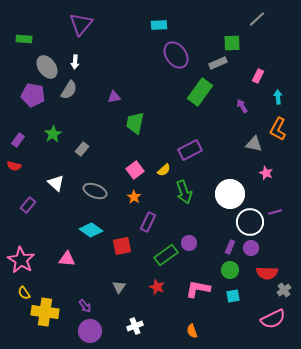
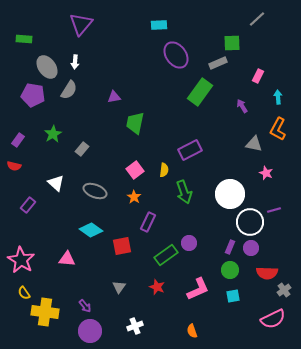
yellow semicircle at (164, 170): rotated 40 degrees counterclockwise
purple line at (275, 212): moved 1 px left, 2 px up
pink L-shape at (198, 289): rotated 145 degrees clockwise
